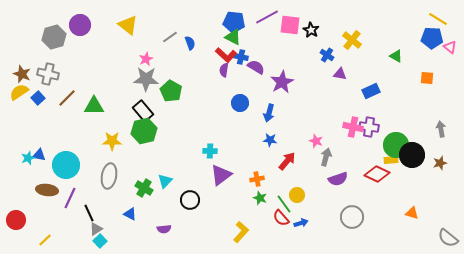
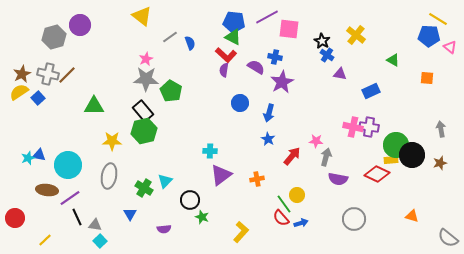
yellow triangle at (128, 25): moved 14 px right, 9 px up
pink square at (290, 25): moved 1 px left, 4 px down
black star at (311, 30): moved 11 px right, 11 px down
blue pentagon at (432, 38): moved 3 px left, 2 px up
yellow cross at (352, 40): moved 4 px right, 5 px up
green triangle at (396, 56): moved 3 px left, 4 px down
blue cross at (241, 57): moved 34 px right
brown star at (22, 74): rotated 24 degrees clockwise
brown line at (67, 98): moved 23 px up
blue star at (270, 140): moved 2 px left, 1 px up; rotated 24 degrees clockwise
pink star at (316, 141): rotated 16 degrees counterclockwise
red arrow at (287, 161): moved 5 px right, 5 px up
cyan circle at (66, 165): moved 2 px right
purple semicircle at (338, 179): rotated 30 degrees clockwise
purple line at (70, 198): rotated 30 degrees clockwise
green star at (260, 198): moved 58 px left, 19 px down
black line at (89, 213): moved 12 px left, 4 px down
orange triangle at (412, 213): moved 3 px down
blue triangle at (130, 214): rotated 32 degrees clockwise
gray circle at (352, 217): moved 2 px right, 2 px down
red circle at (16, 220): moved 1 px left, 2 px up
gray triangle at (96, 229): moved 1 px left, 4 px up; rotated 40 degrees clockwise
